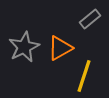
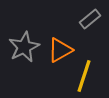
orange triangle: moved 2 px down
